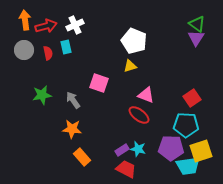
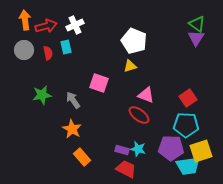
red square: moved 4 px left
orange star: rotated 24 degrees clockwise
purple rectangle: rotated 48 degrees clockwise
